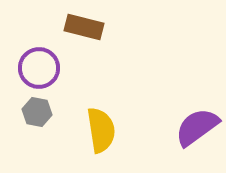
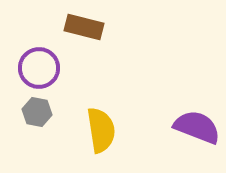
purple semicircle: rotated 57 degrees clockwise
